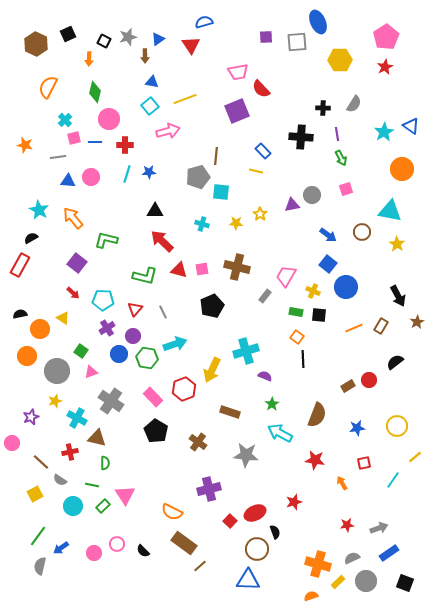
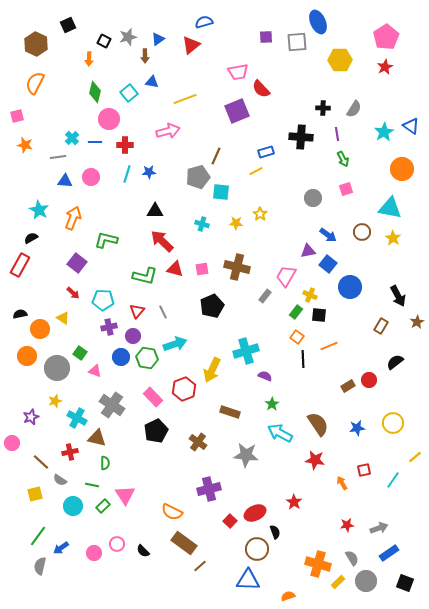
black square at (68, 34): moved 9 px up
red triangle at (191, 45): rotated 24 degrees clockwise
orange semicircle at (48, 87): moved 13 px left, 4 px up
gray semicircle at (354, 104): moved 5 px down
cyan square at (150, 106): moved 21 px left, 13 px up
cyan cross at (65, 120): moved 7 px right, 18 px down
pink square at (74, 138): moved 57 px left, 22 px up
blue rectangle at (263, 151): moved 3 px right, 1 px down; rotated 63 degrees counterclockwise
brown line at (216, 156): rotated 18 degrees clockwise
green arrow at (341, 158): moved 2 px right, 1 px down
yellow line at (256, 171): rotated 40 degrees counterclockwise
blue triangle at (68, 181): moved 3 px left
gray circle at (312, 195): moved 1 px right, 3 px down
purple triangle at (292, 205): moved 16 px right, 46 px down
cyan triangle at (390, 211): moved 3 px up
orange arrow at (73, 218): rotated 60 degrees clockwise
yellow star at (397, 244): moved 4 px left, 6 px up
red triangle at (179, 270): moved 4 px left, 1 px up
blue circle at (346, 287): moved 4 px right
yellow cross at (313, 291): moved 3 px left, 4 px down
red triangle at (135, 309): moved 2 px right, 2 px down
green rectangle at (296, 312): rotated 64 degrees counterclockwise
purple cross at (107, 328): moved 2 px right, 1 px up; rotated 21 degrees clockwise
orange line at (354, 328): moved 25 px left, 18 px down
green square at (81, 351): moved 1 px left, 2 px down
blue circle at (119, 354): moved 2 px right, 3 px down
gray circle at (57, 371): moved 3 px up
pink triangle at (91, 372): moved 4 px right, 1 px up; rotated 40 degrees clockwise
gray cross at (111, 401): moved 1 px right, 4 px down
brown semicircle at (317, 415): moved 1 px right, 9 px down; rotated 55 degrees counterclockwise
yellow circle at (397, 426): moved 4 px left, 3 px up
black pentagon at (156, 431): rotated 15 degrees clockwise
red square at (364, 463): moved 7 px down
yellow square at (35, 494): rotated 14 degrees clockwise
red star at (294, 502): rotated 21 degrees counterclockwise
gray semicircle at (352, 558): rotated 84 degrees clockwise
orange semicircle at (311, 596): moved 23 px left
